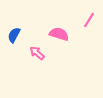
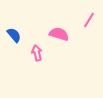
blue semicircle: rotated 112 degrees clockwise
pink arrow: rotated 35 degrees clockwise
